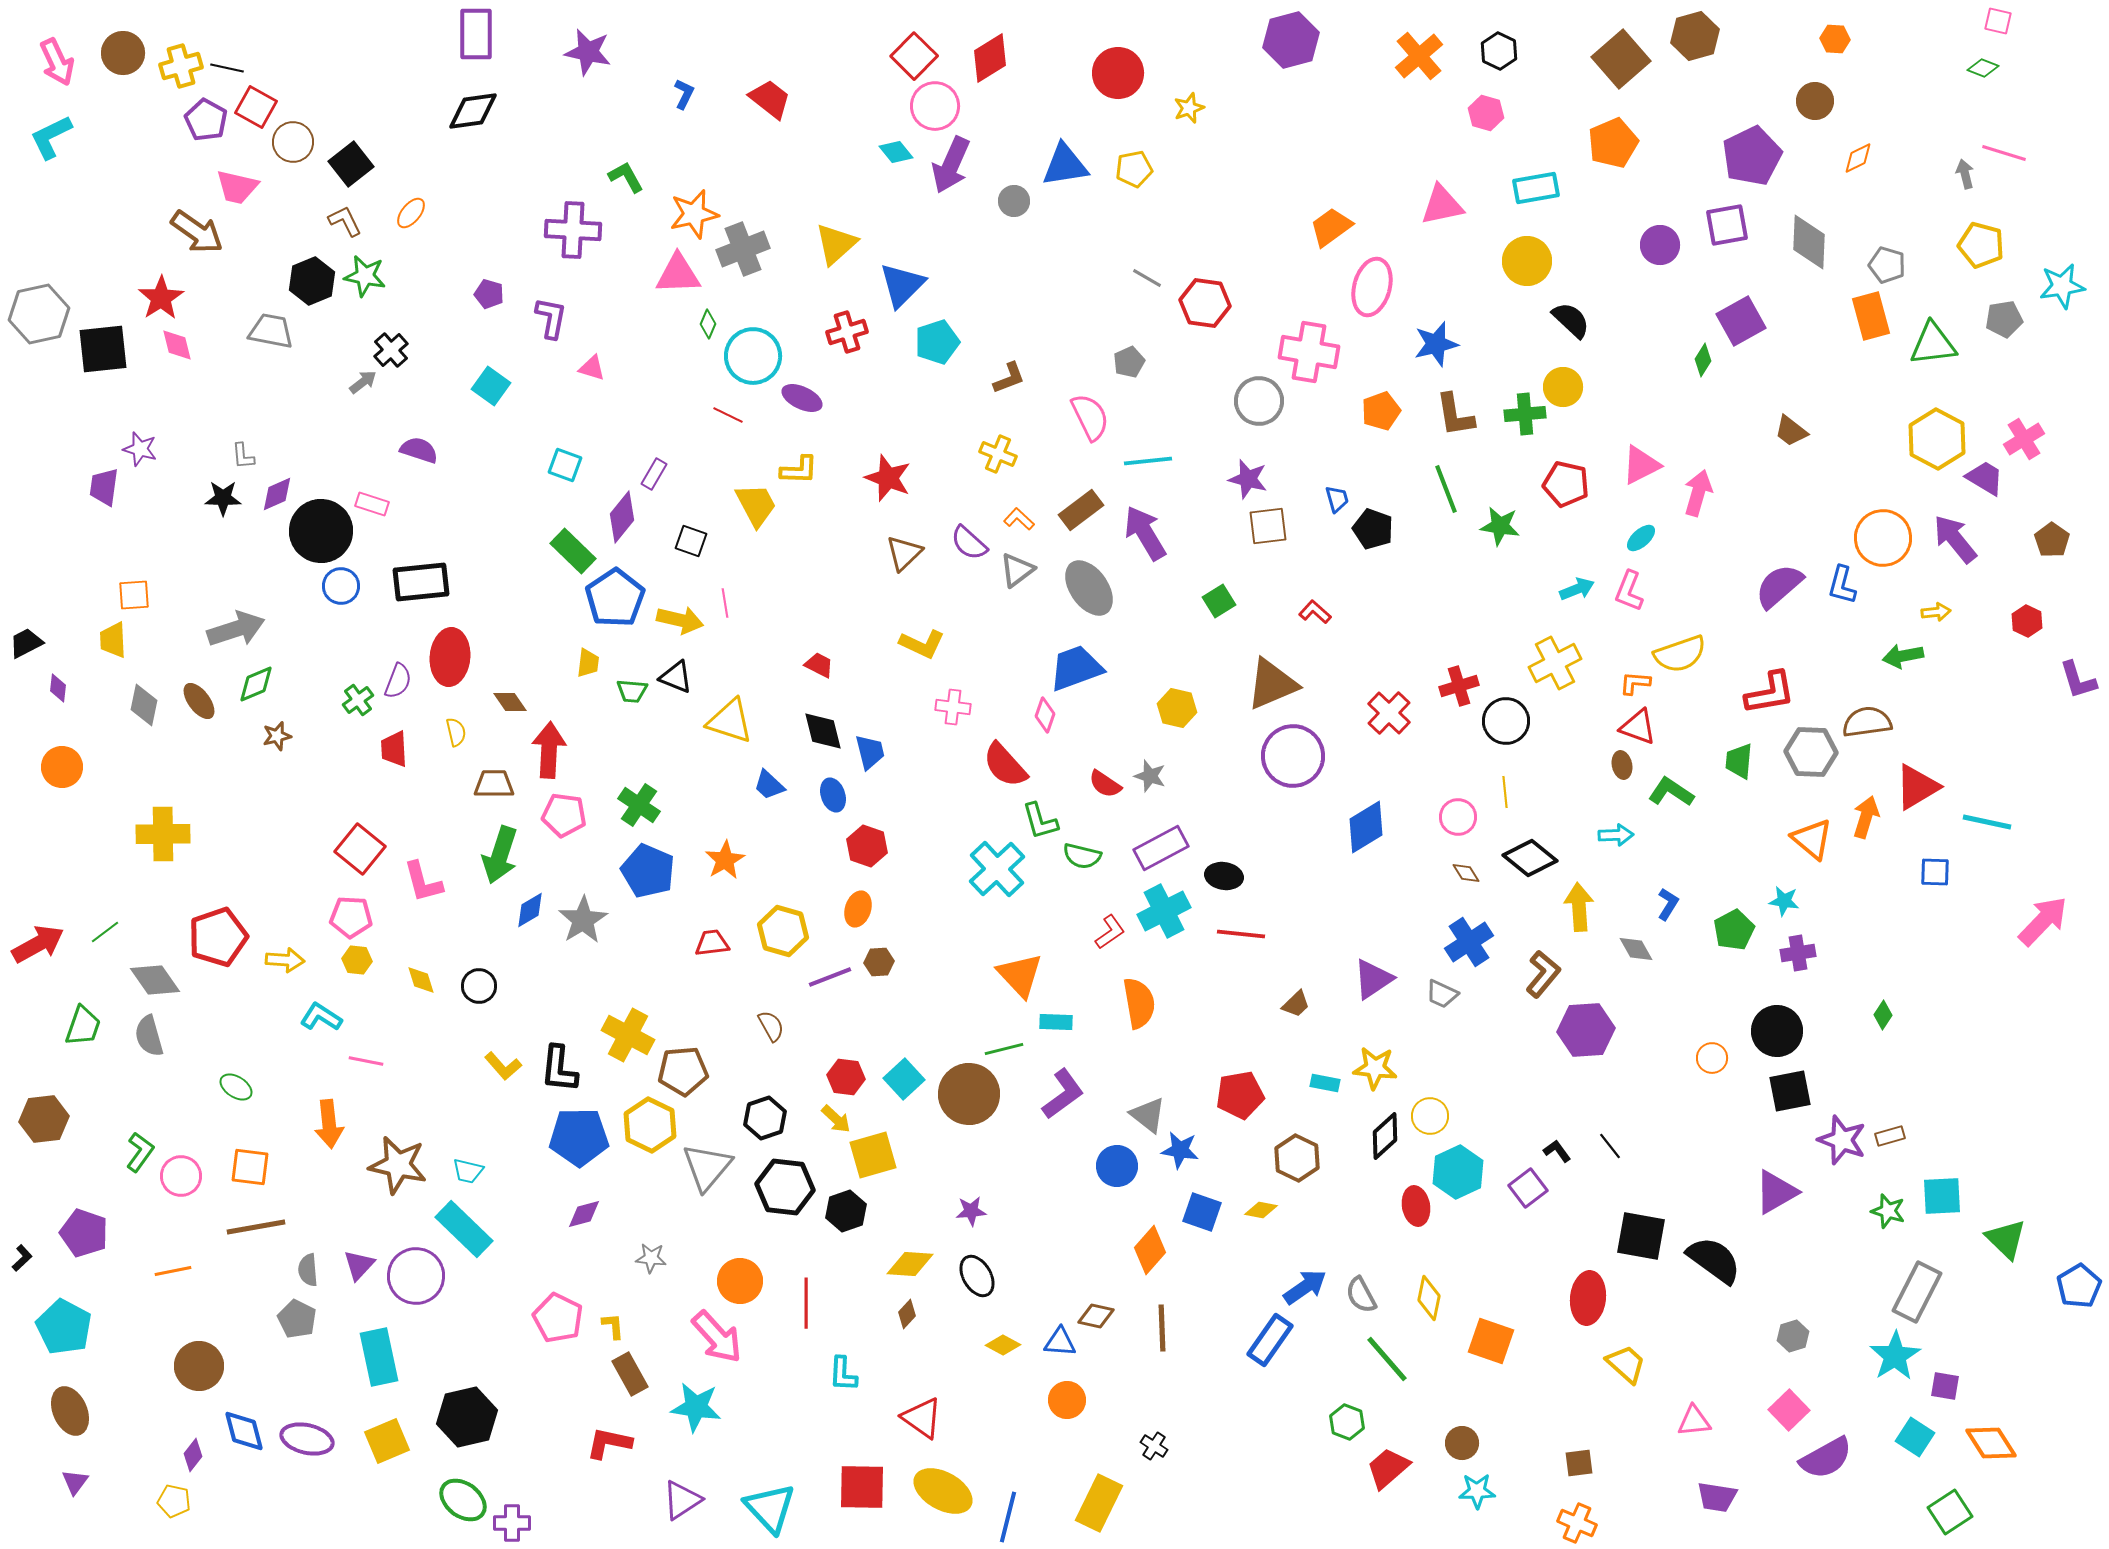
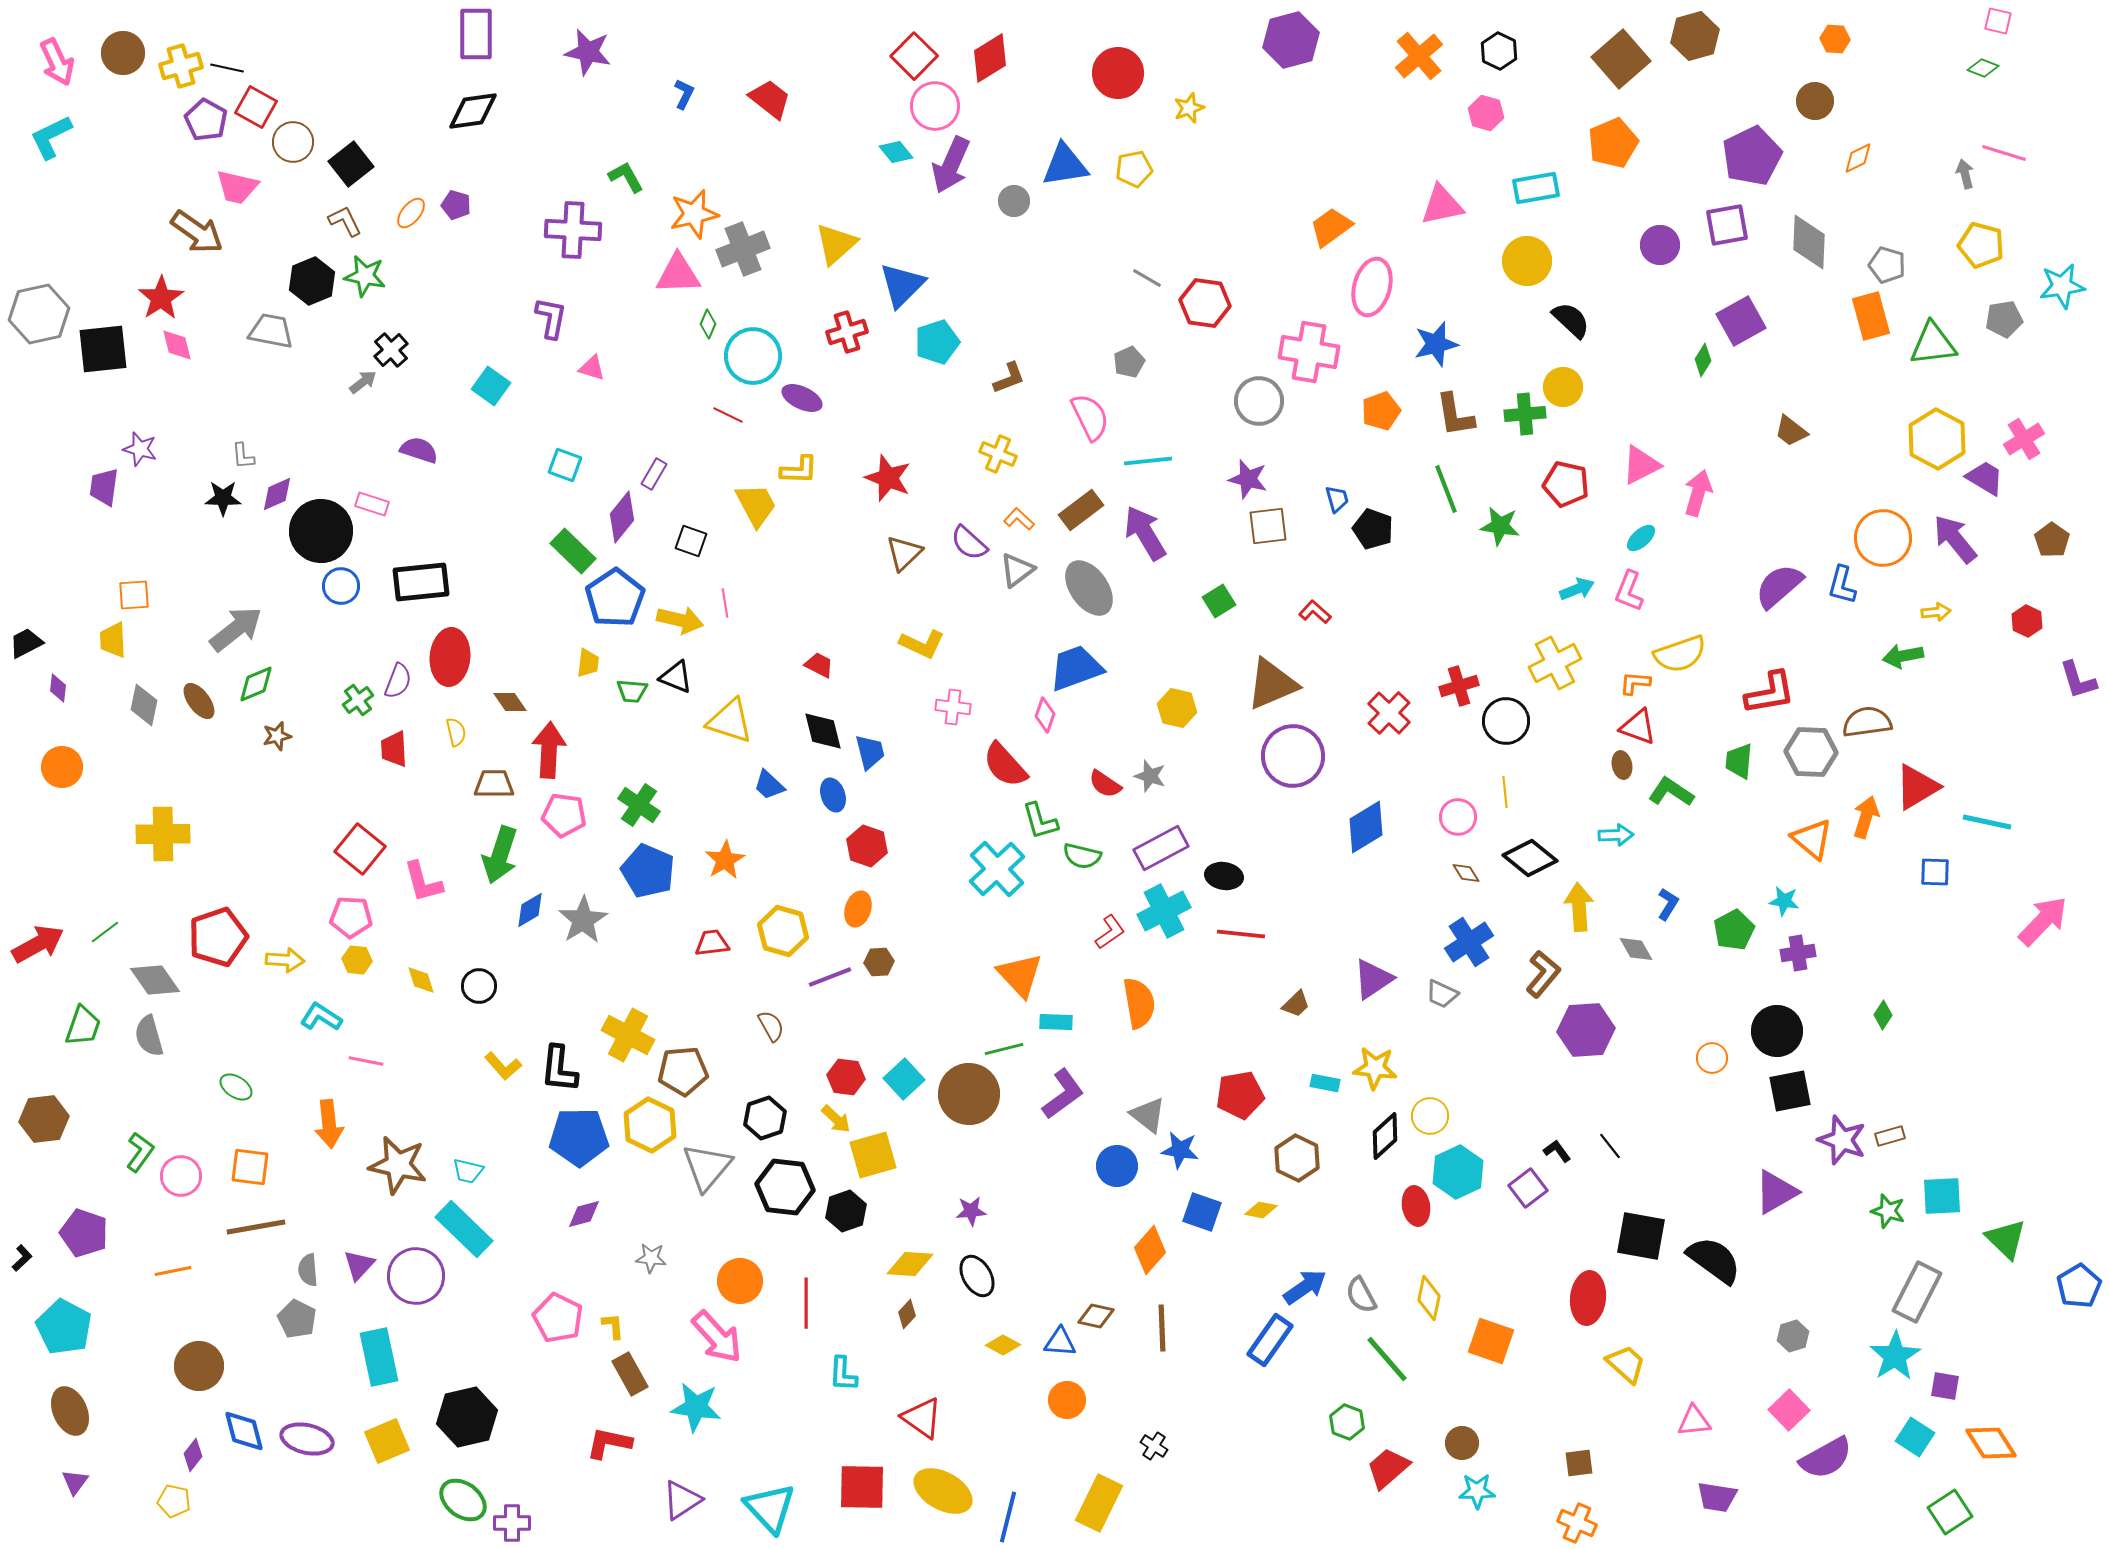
purple pentagon at (489, 294): moved 33 px left, 89 px up
gray arrow at (236, 629): rotated 20 degrees counterclockwise
